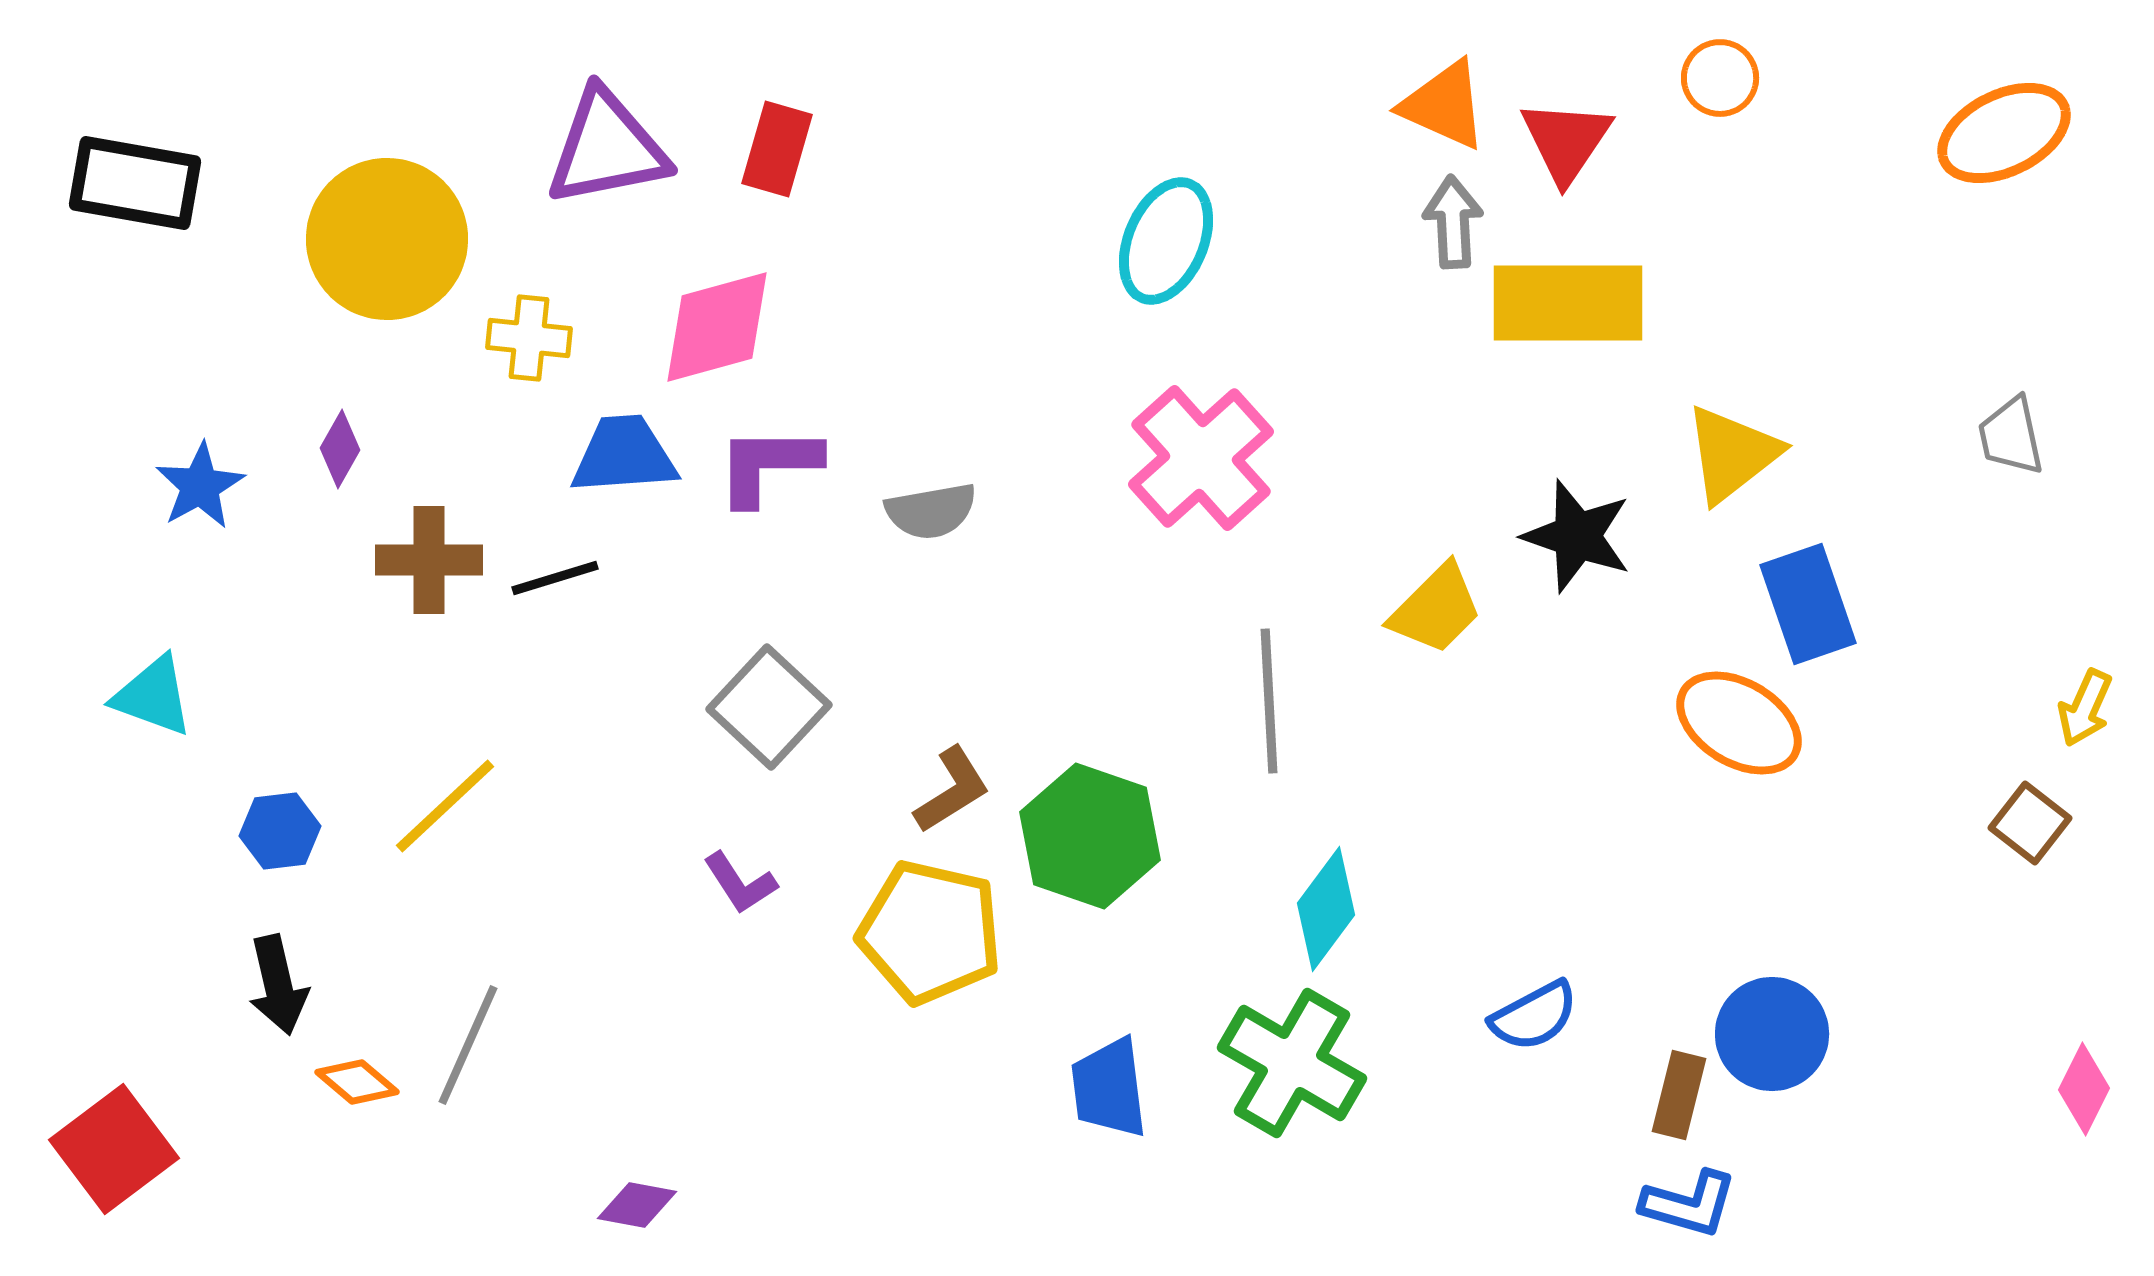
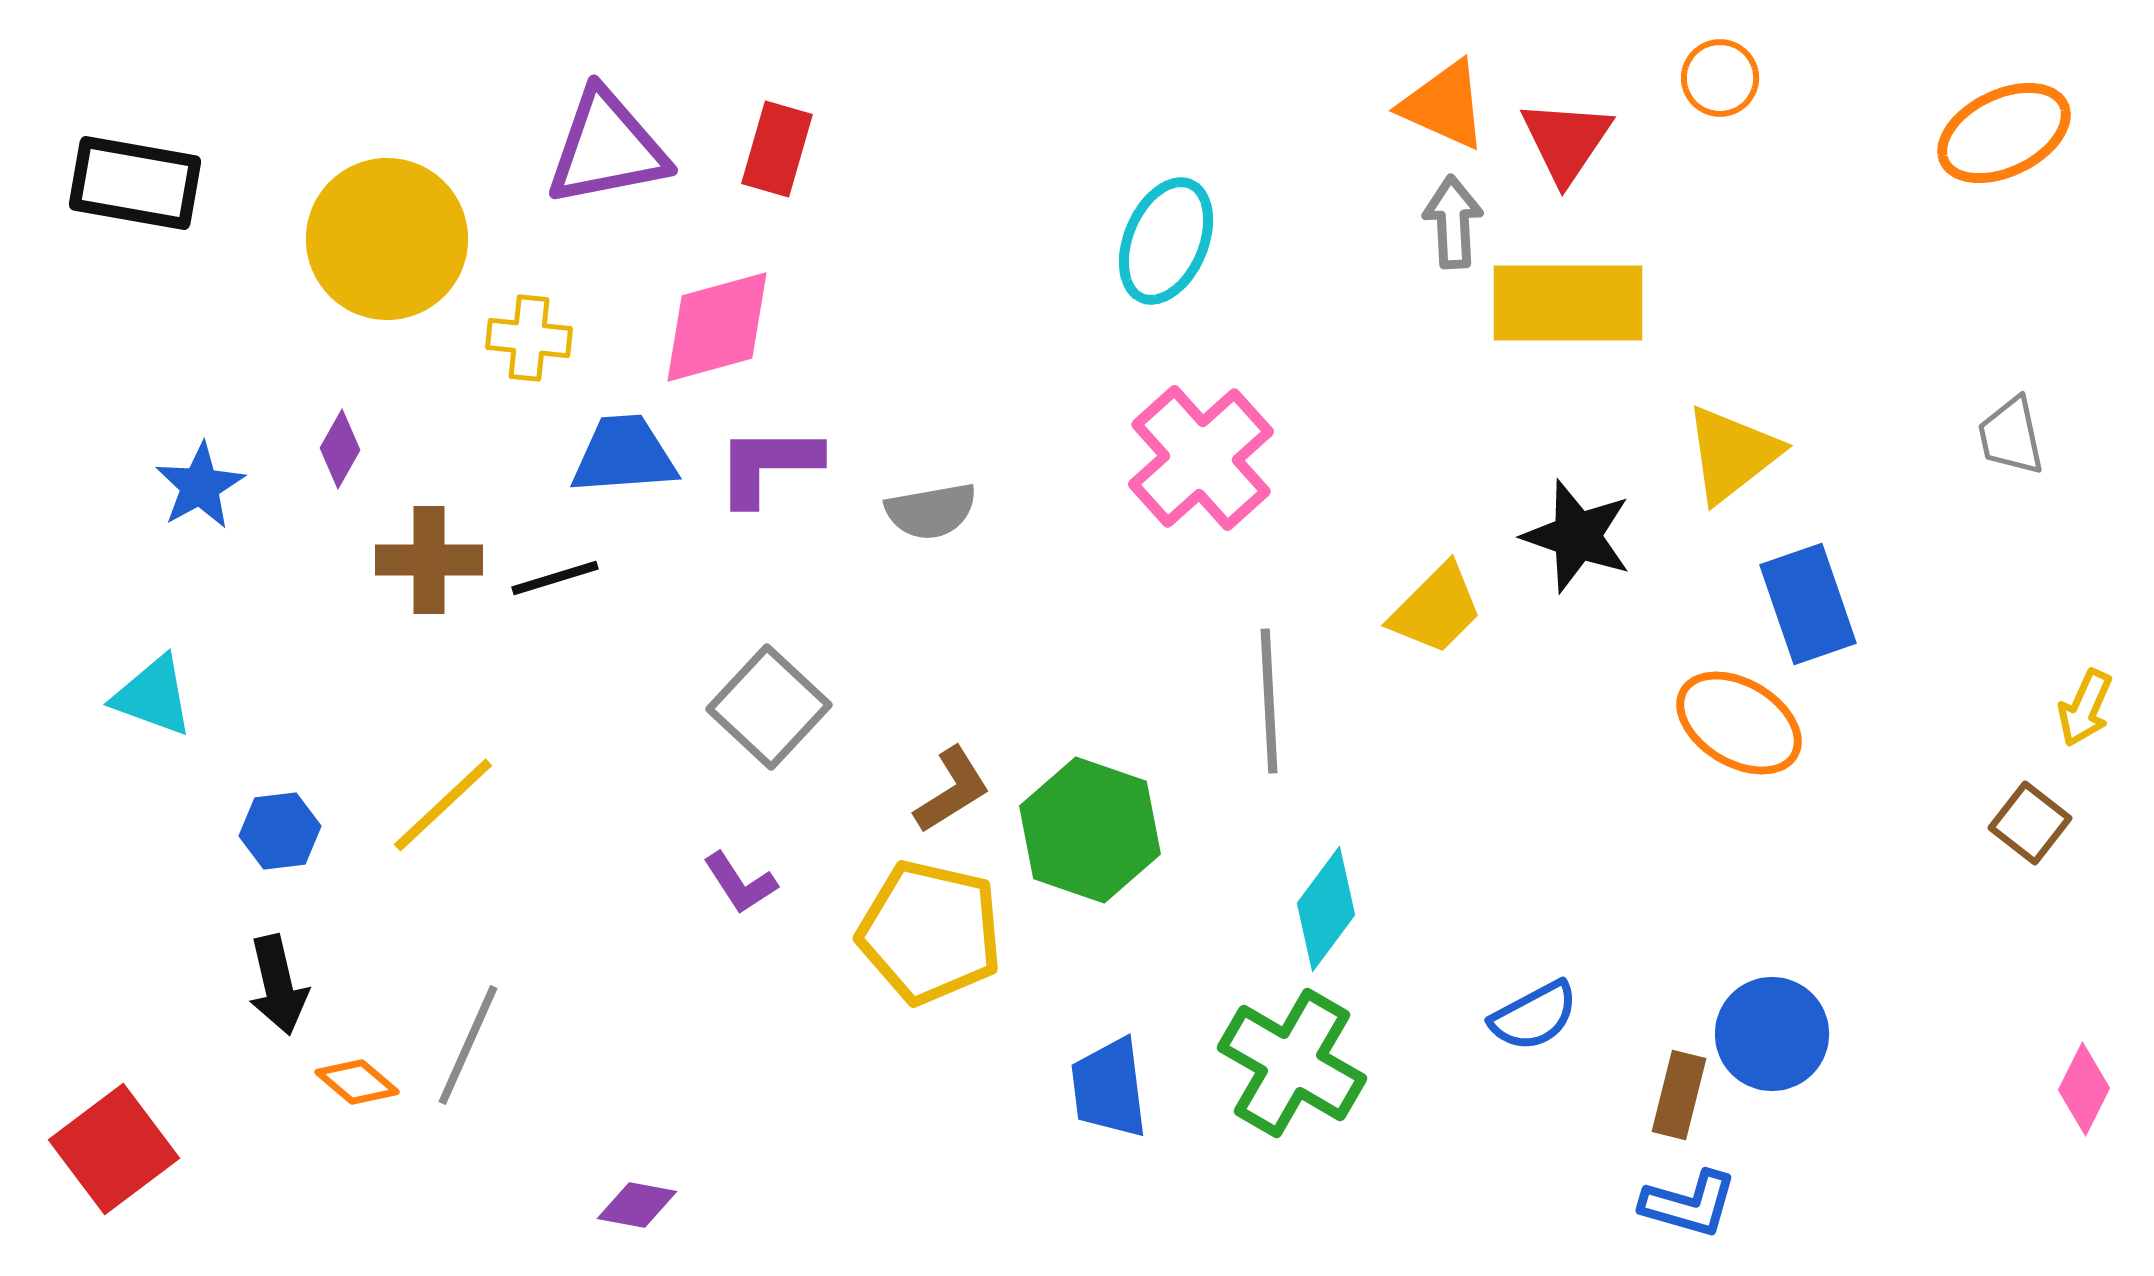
yellow line at (445, 806): moved 2 px left, 1 px up
green hexagon at (1090, 836): moved 6 px up
